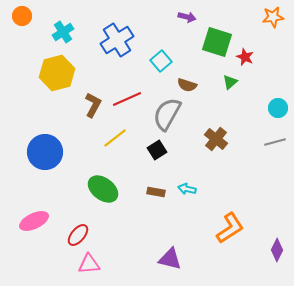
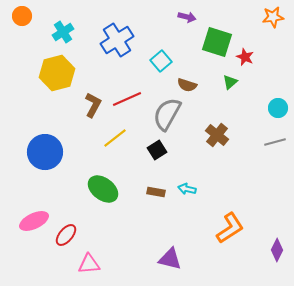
brown cross: moved 1 px right, 4 px up
red ellipse: moved 12 px left
